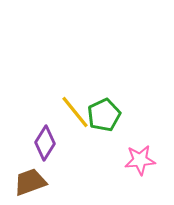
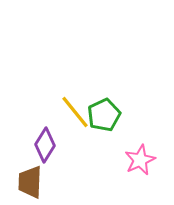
purple diamond: moved 2 px down
pink star: rotated 20 degrees counterclockwise
brown trapezoid: rotated 68 degrees counterclockwise
